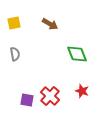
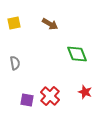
gray semicircle: moved 9 px down
red star: moved 3 px right, 1 px down
